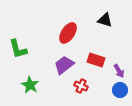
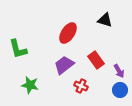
red rectangle: rotated 36 degrees clockwise
green star: rotated 18 degrees counterclockwise
